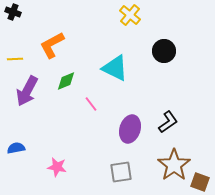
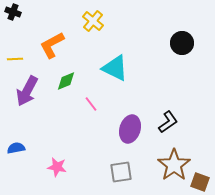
yellow cross: moved 37 px left, 6 px down
black circle: moved 18 px right, 8 px up
